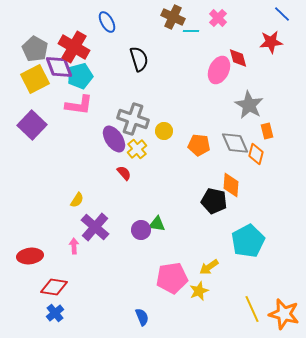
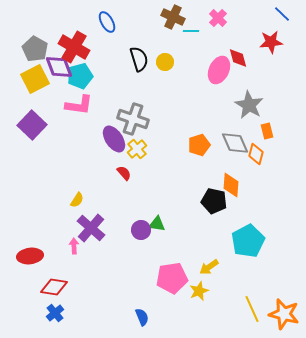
yellow circle at (164, 131): moved 1 px right, 69 px up
orange pentagon at (199, 145): rotated 25 degrees counterclockwise
purple cross at (95, 227): moved 4 px left, 1 px down
